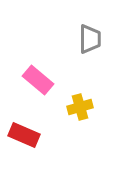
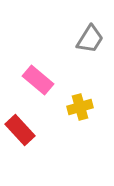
gray trapezoid: rotated 32 degrees clockwise
red rectangle: moved 4 px left, 5 px up; rotated 24 degrees clockwise
